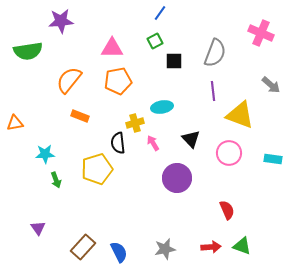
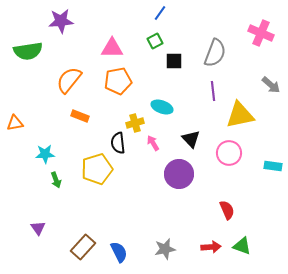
cyan ellipse: rotated 30 degrees clockwise
yellow triangle: rotated 32 degrees counterclockwise
cyan rectangle: moved 7 px down
purple circle: moved 2 px right, 4 px up
